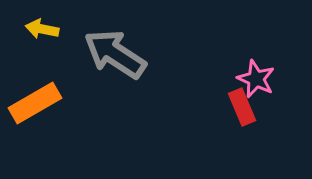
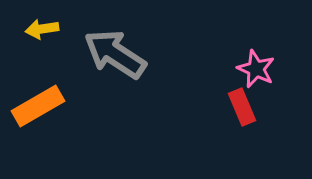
yellow arrow: rotated 20 degrees counterclockwise
pink star: moved 10 px up
orange rectangle: moved 3 px right, 3 px down
